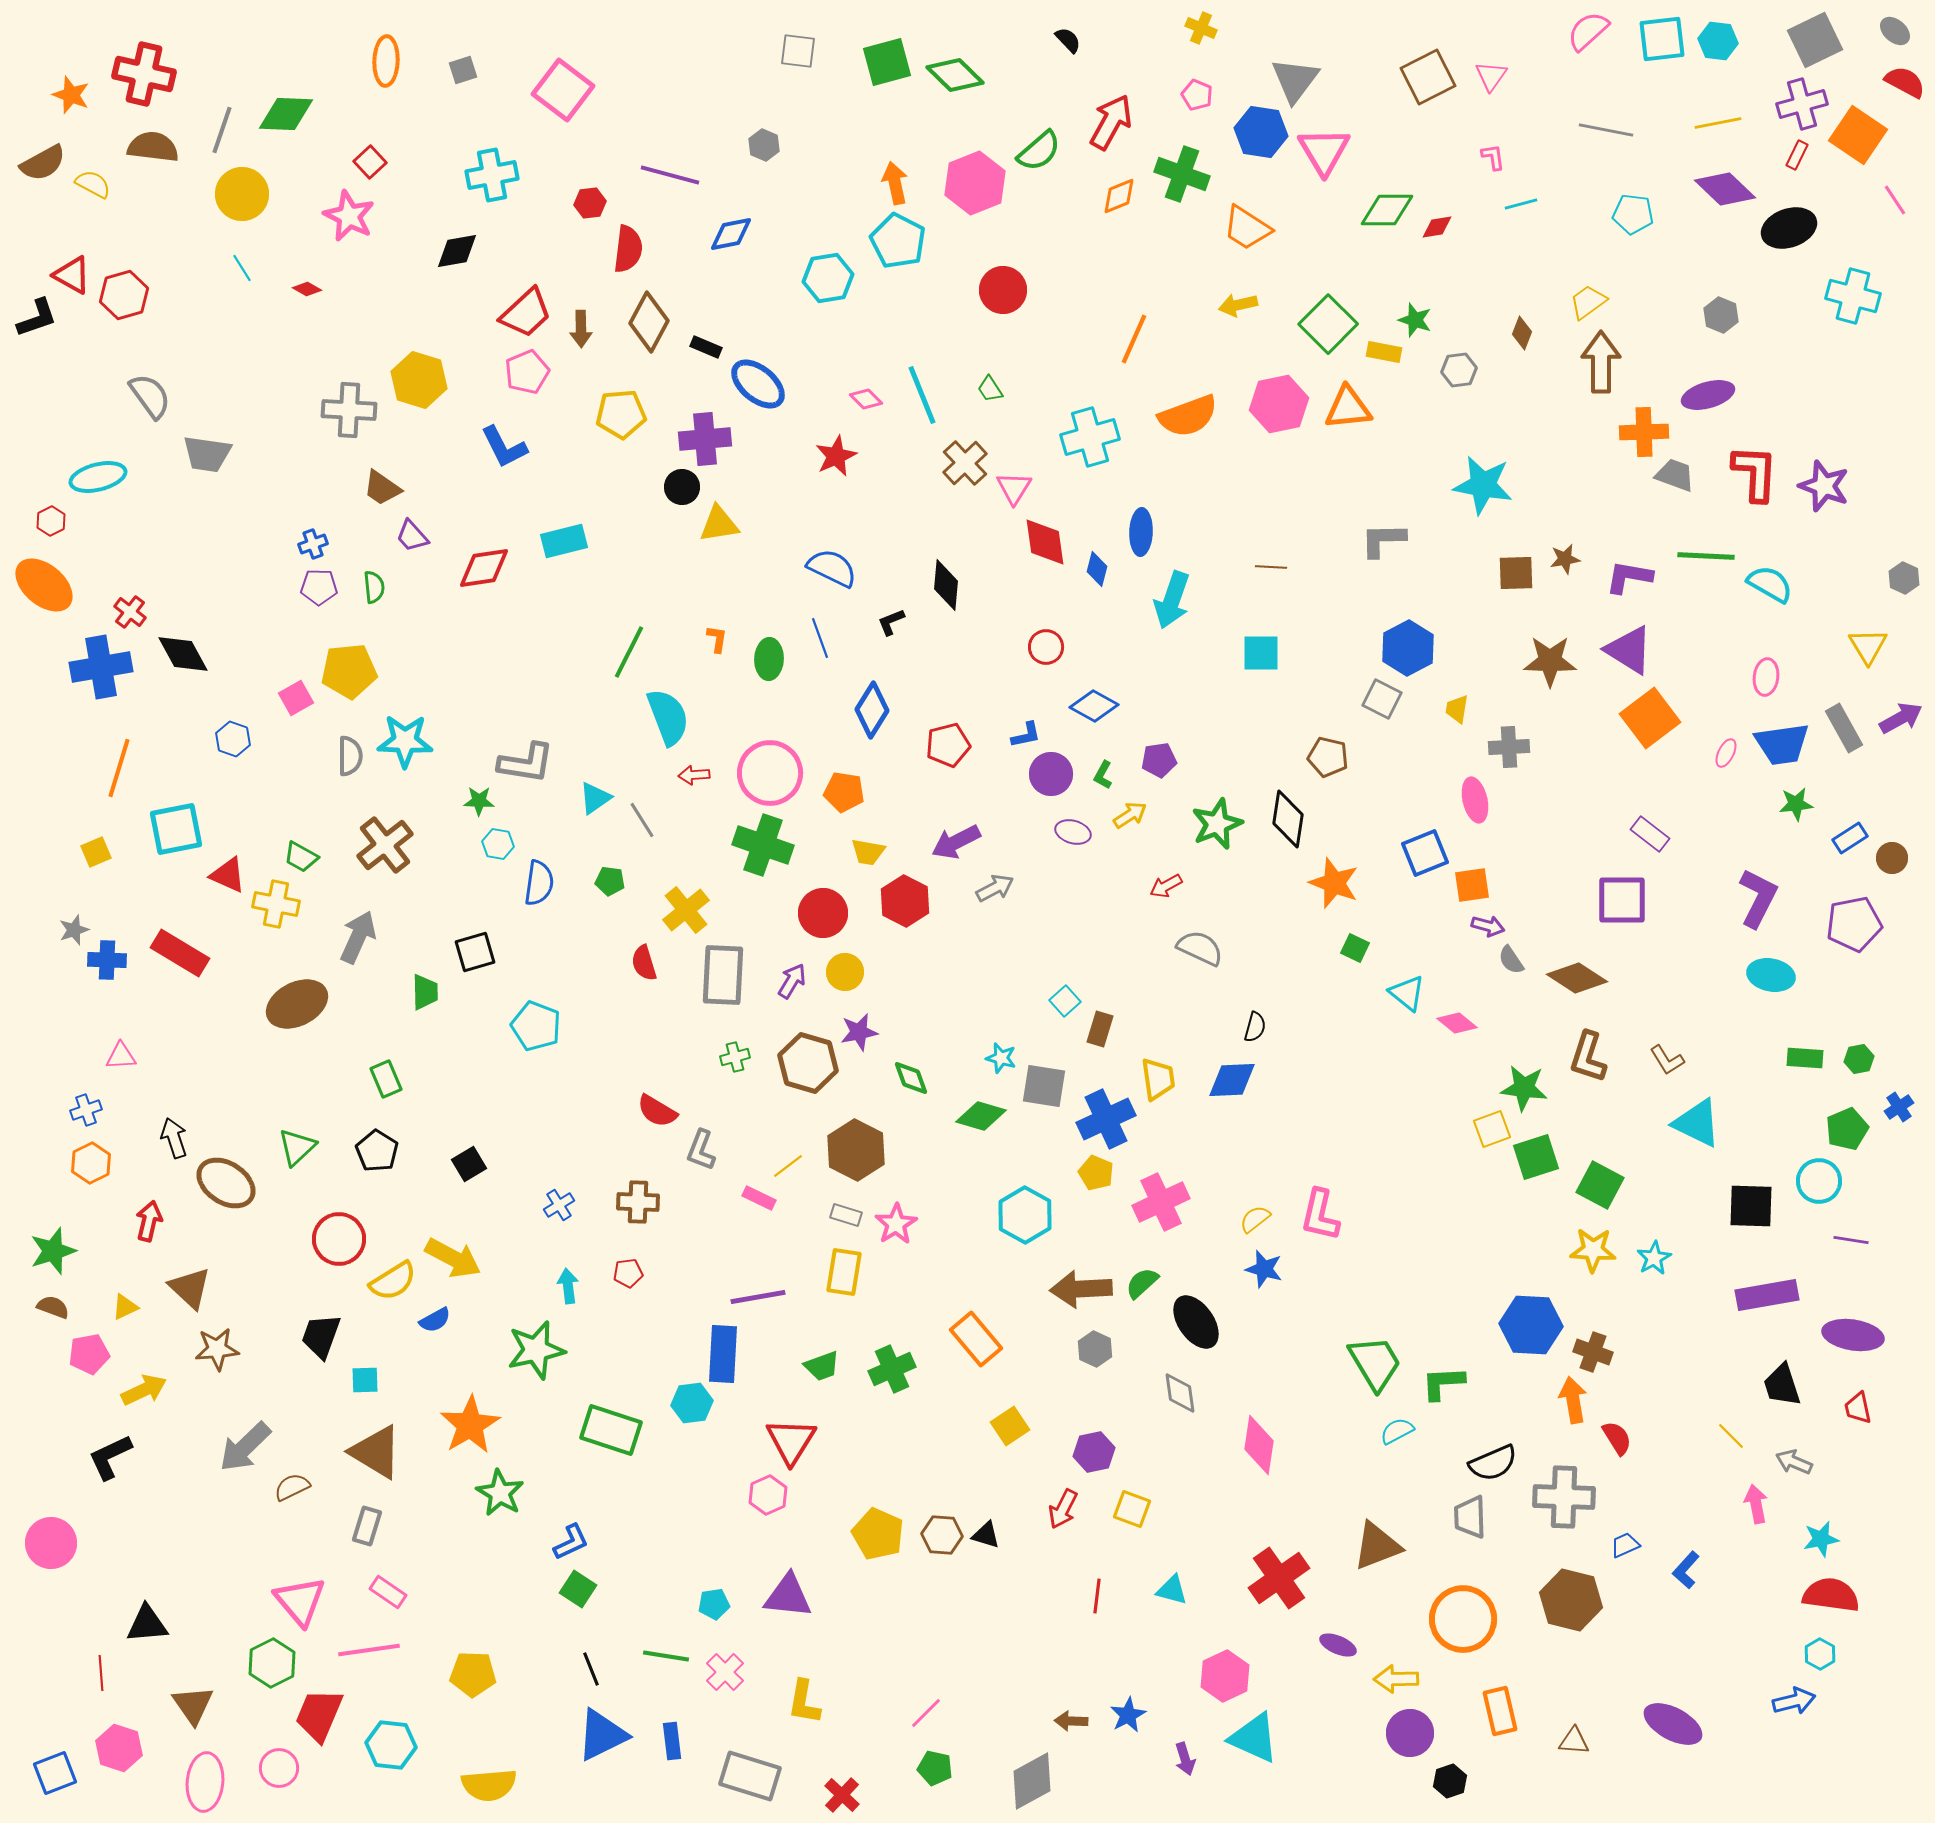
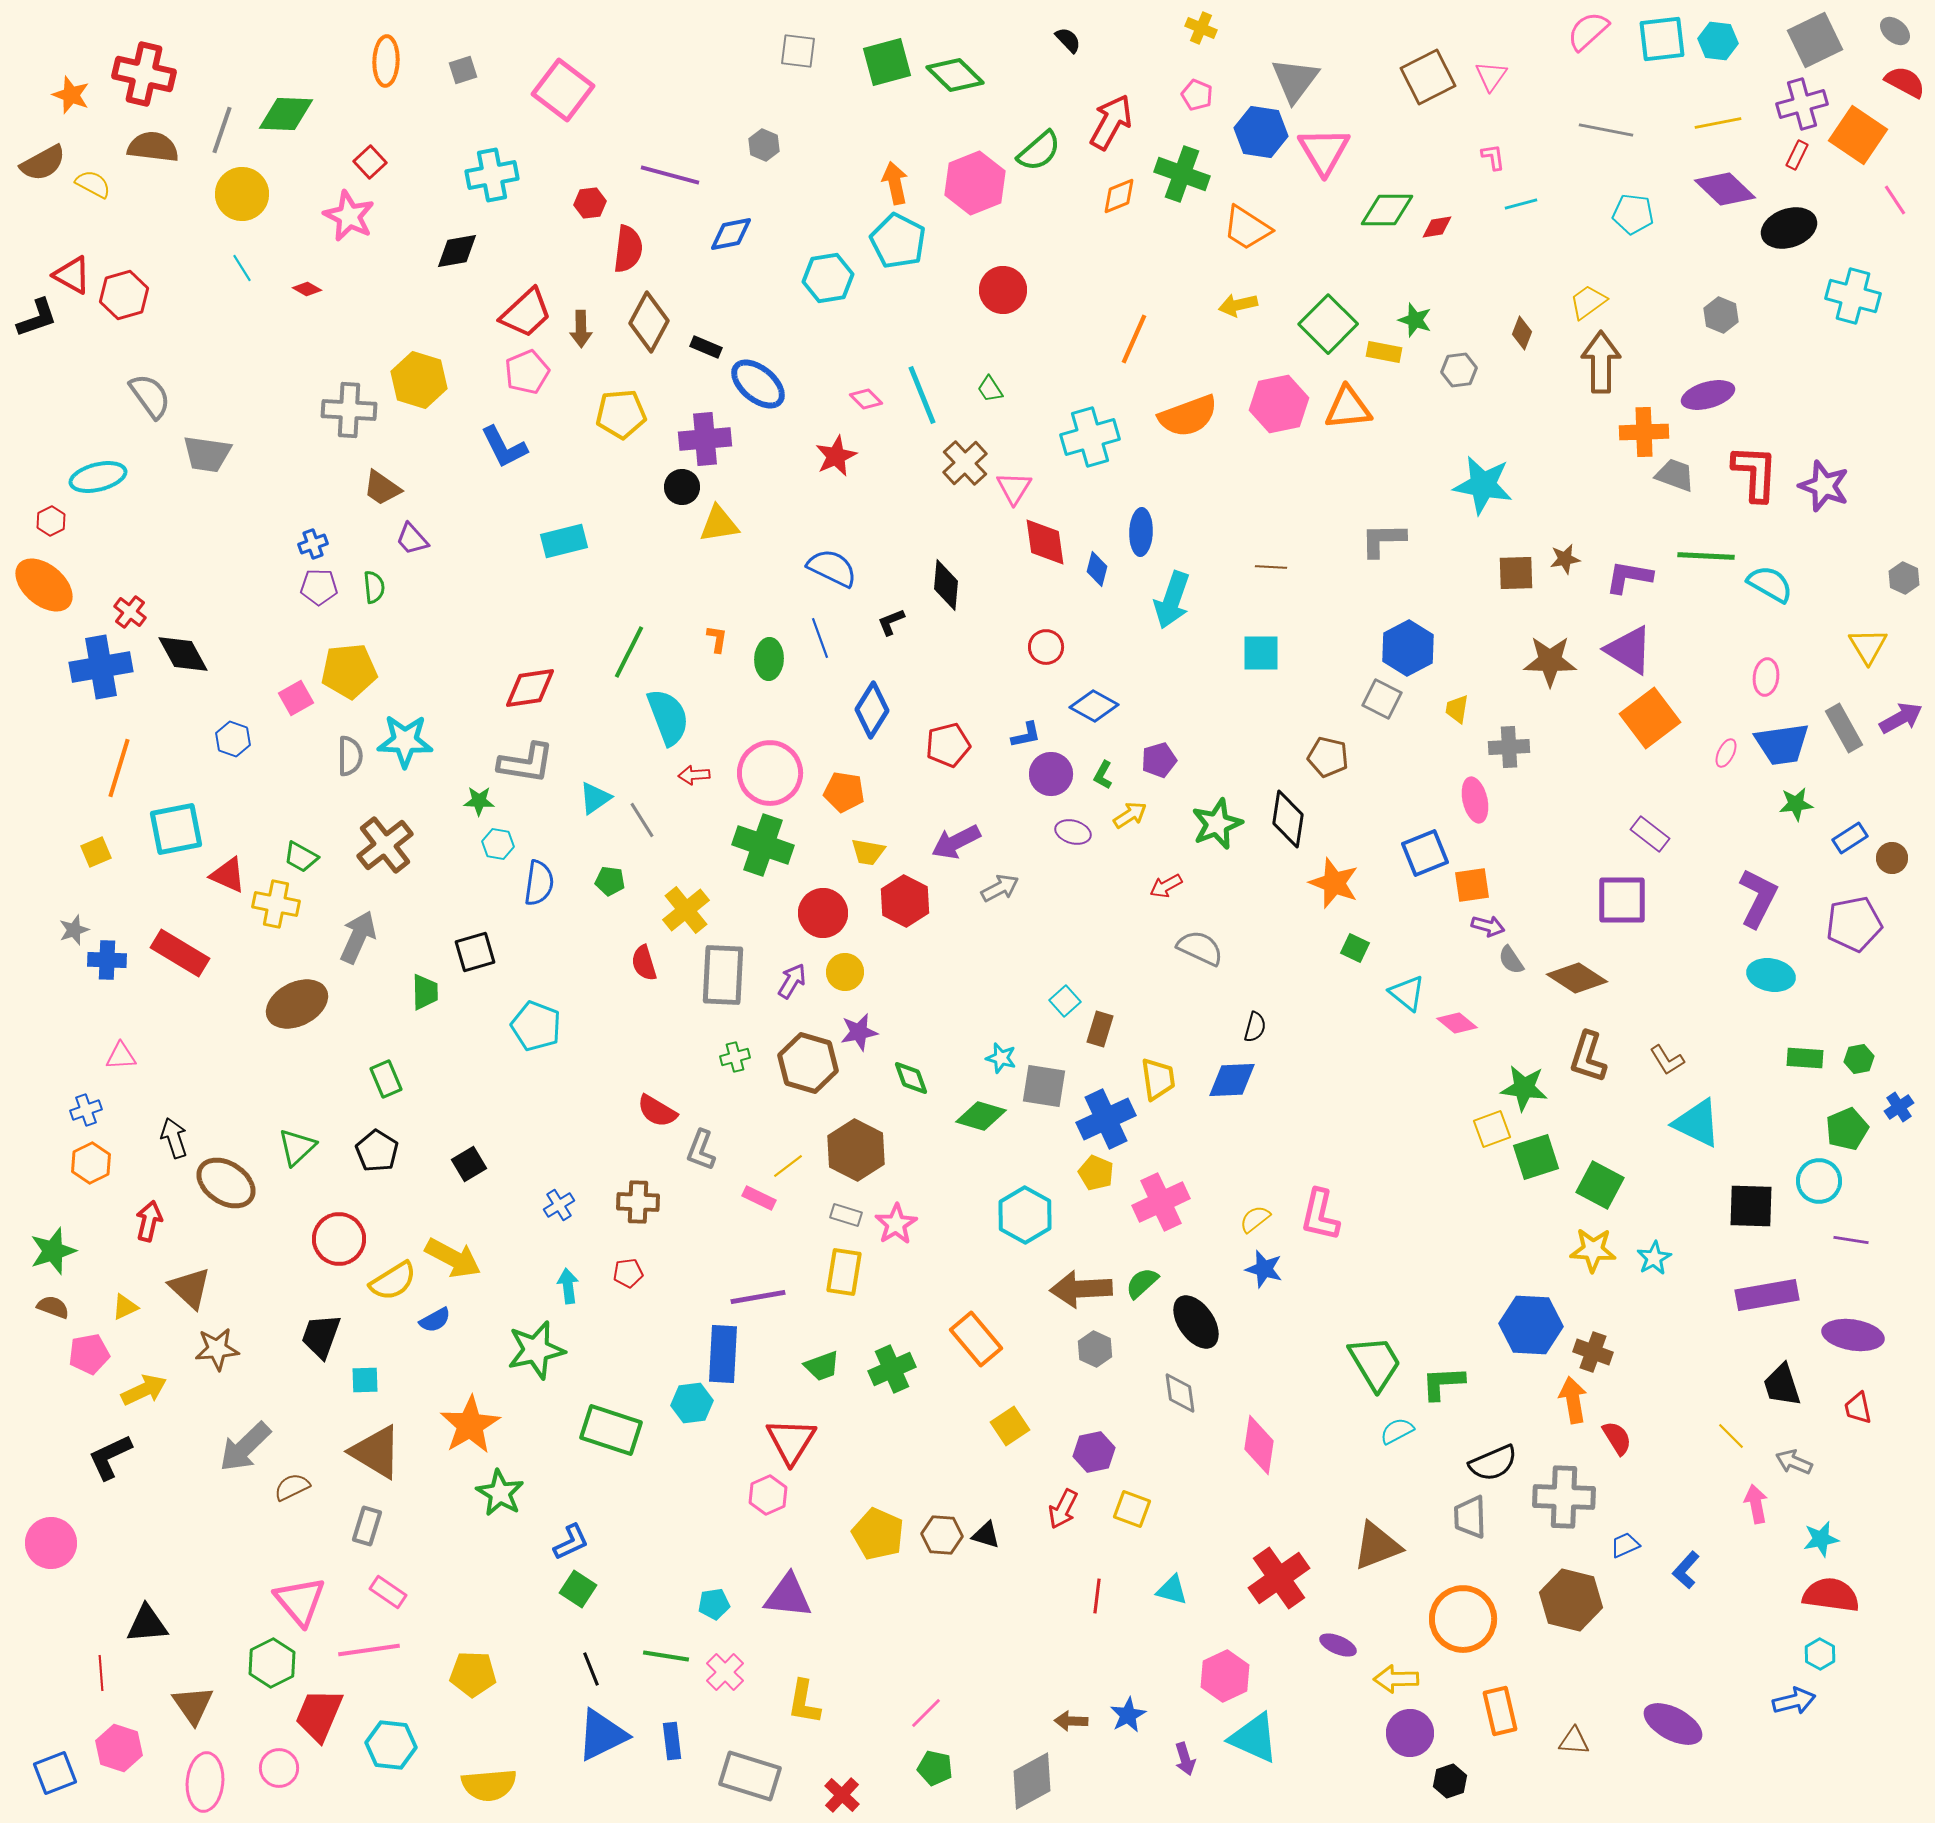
purple trapezoid at (412, 536): moved 3 px down
red diamond at (484, 568): moved 46 px right, 120 px down
purple pentagon at (1159, 760): rotated 8 degrees counterclockwise
gray arrow at (995, 888): moved 5 px right
